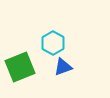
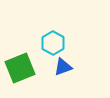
green square: moved 1 px down
